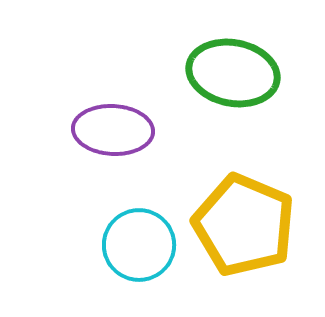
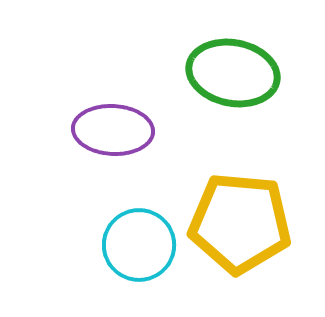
yellow pentagon: moved 4 px left, 2 px up; rotated 18 degrees counterclockwise
